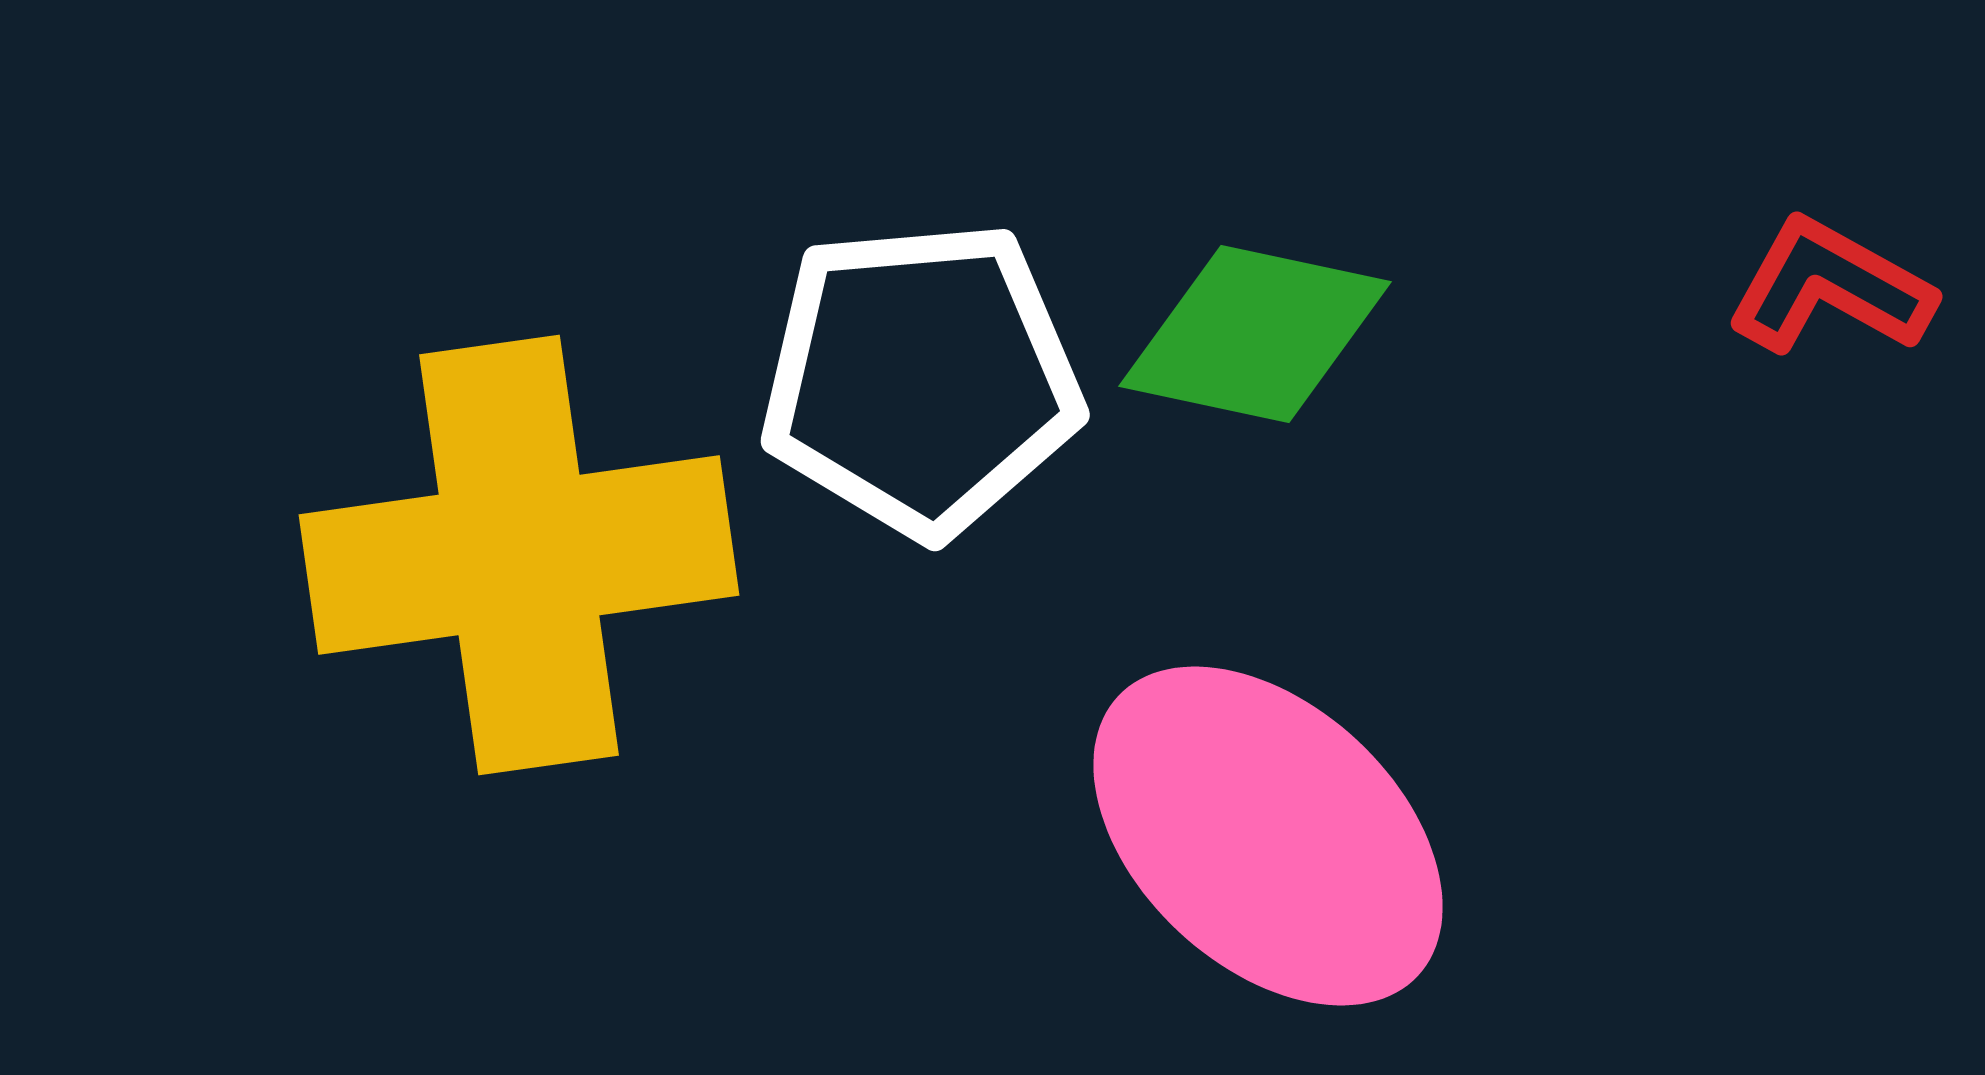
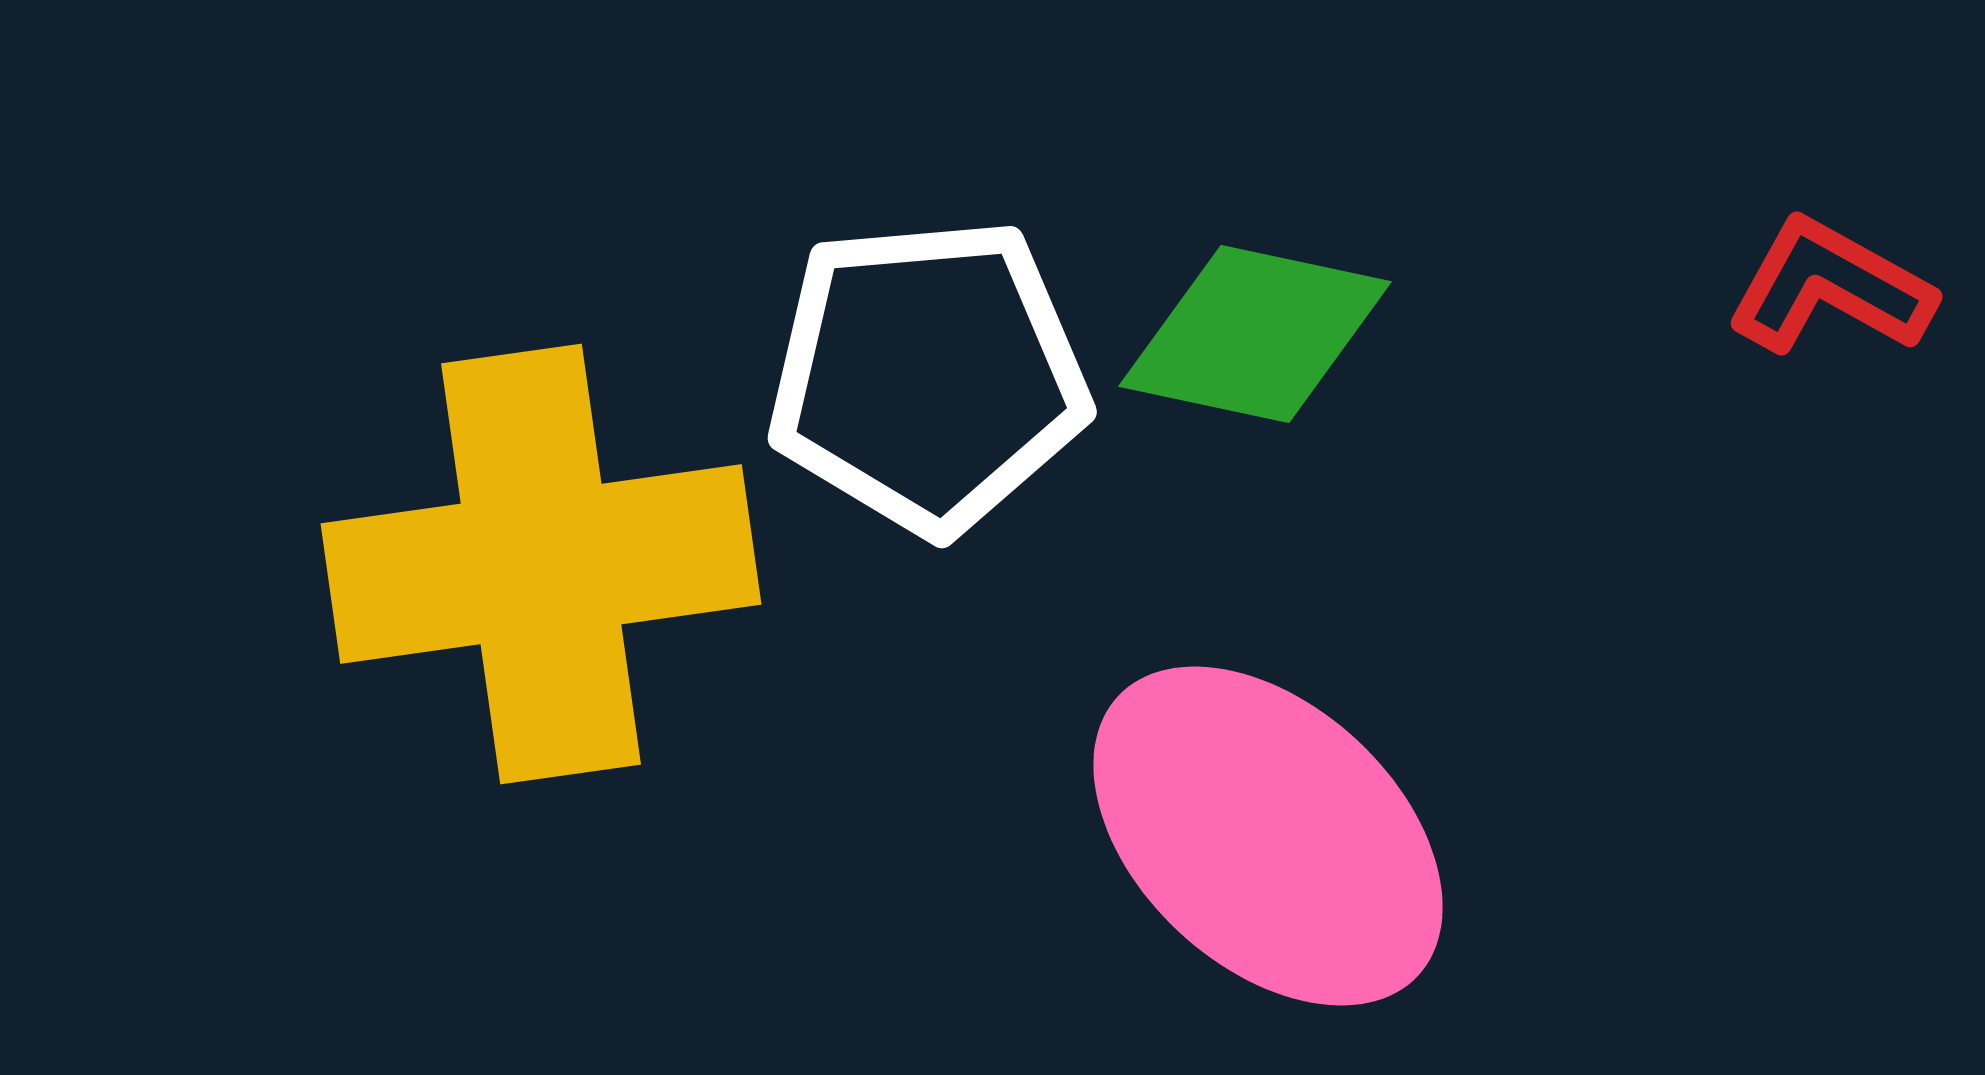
white pentagon: moved 7 px right, 3 px up
yellow cross: moved 22 px right, 9 px down
